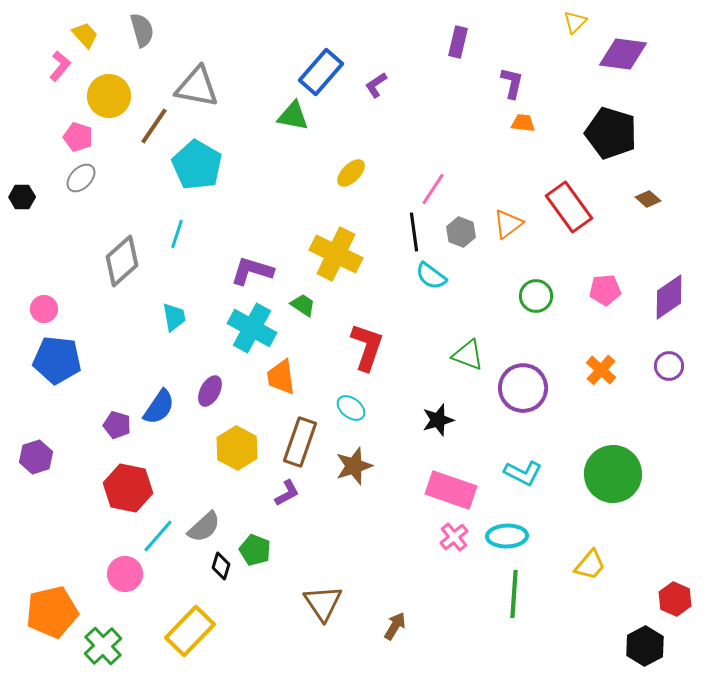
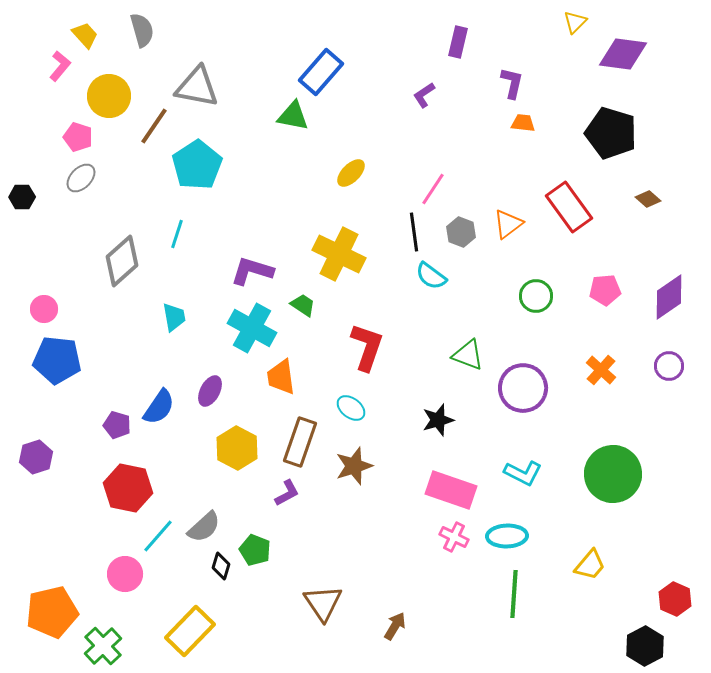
purple L-shape at (376, 85): moved 48 px right, 10 px down
cyan pentagon at (197, 165): rotated 9 degrees clockwise
yellow cross at (336, 254): moved 3 px right
pink cross at (454, 537): rotated 24 degrees counterclockwise
